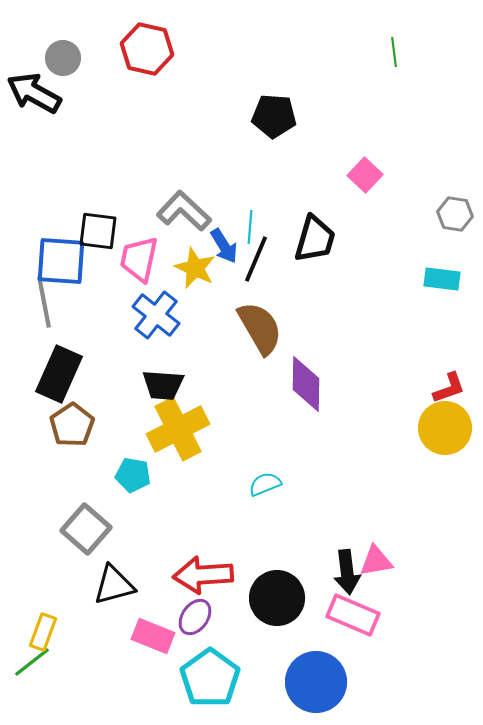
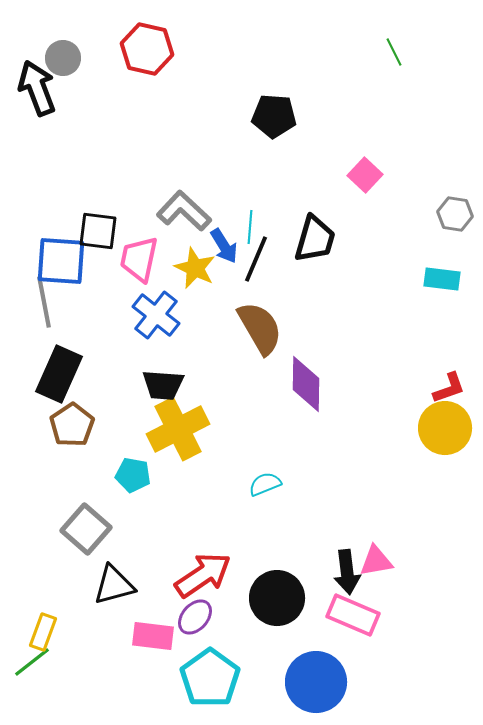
green line at (394, 52): rotated 20 degrees counterclockwise
black arrow at (34, 93): moved 3 px right, 5 px up; rotated 40 degrees clockwise
red arrow at (203, 575): rotated 150 degrees clockwise
purple ellipse at (195, 617): rotated 6 degrees clockwise
pink rectangle at (153, 636): rotated 15 degrees counterclockwise
